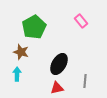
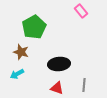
pink rectangle: moved 10 px up
black ellipse: rotated 55 degrees clockwise
cyan arrow: rotated 120 degrees counterclockwise
gray line: moved 1 px left, 4 px down
red triangle: rotated 32 degrees clockwise
